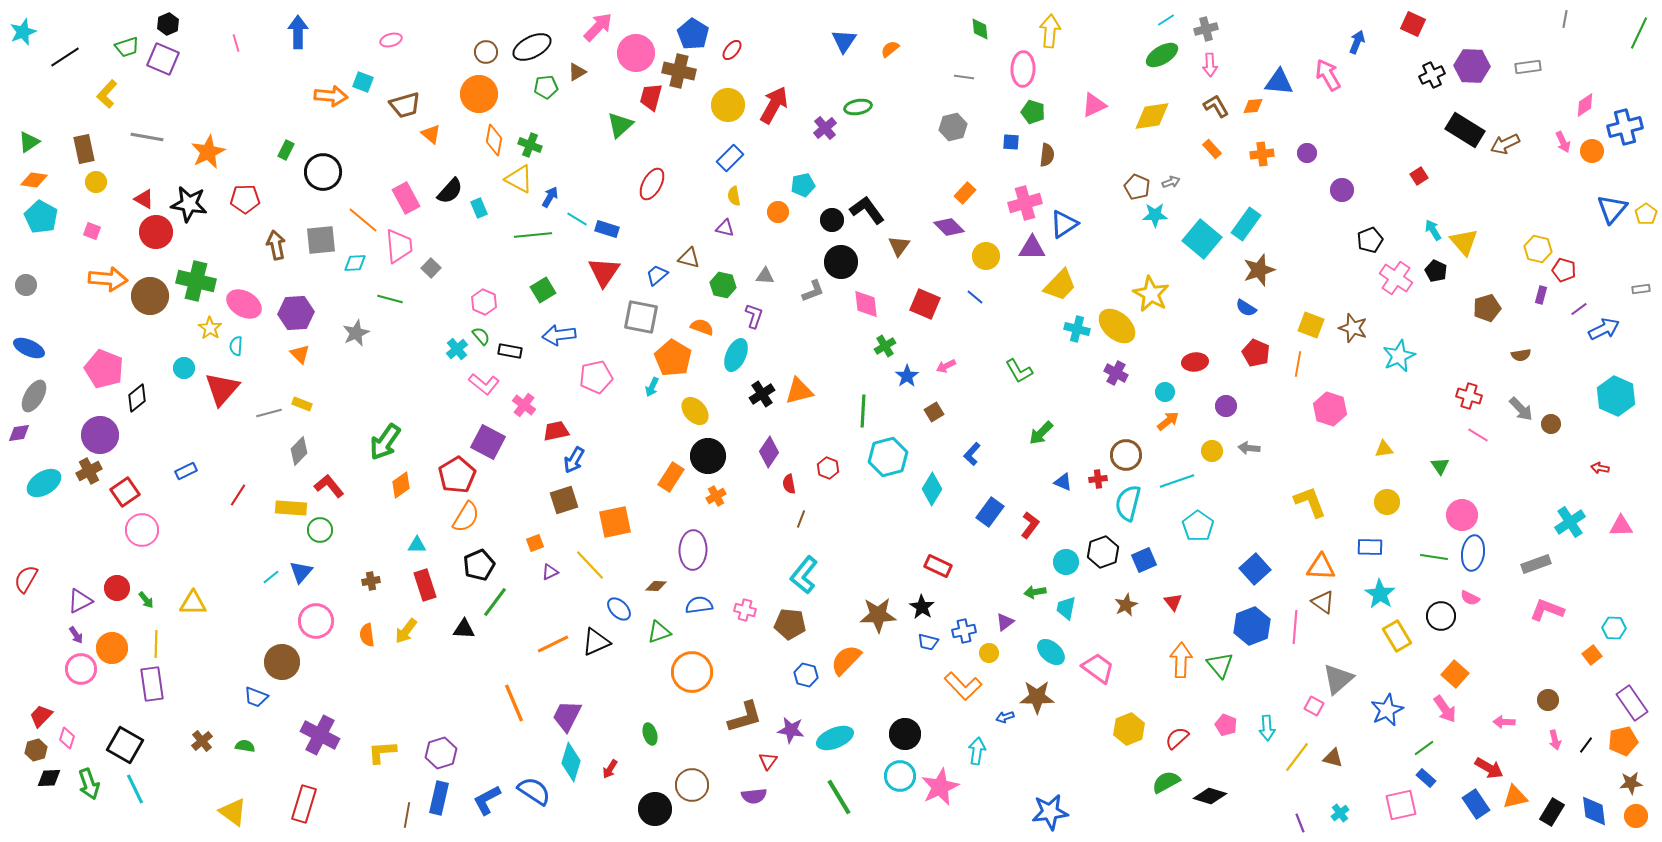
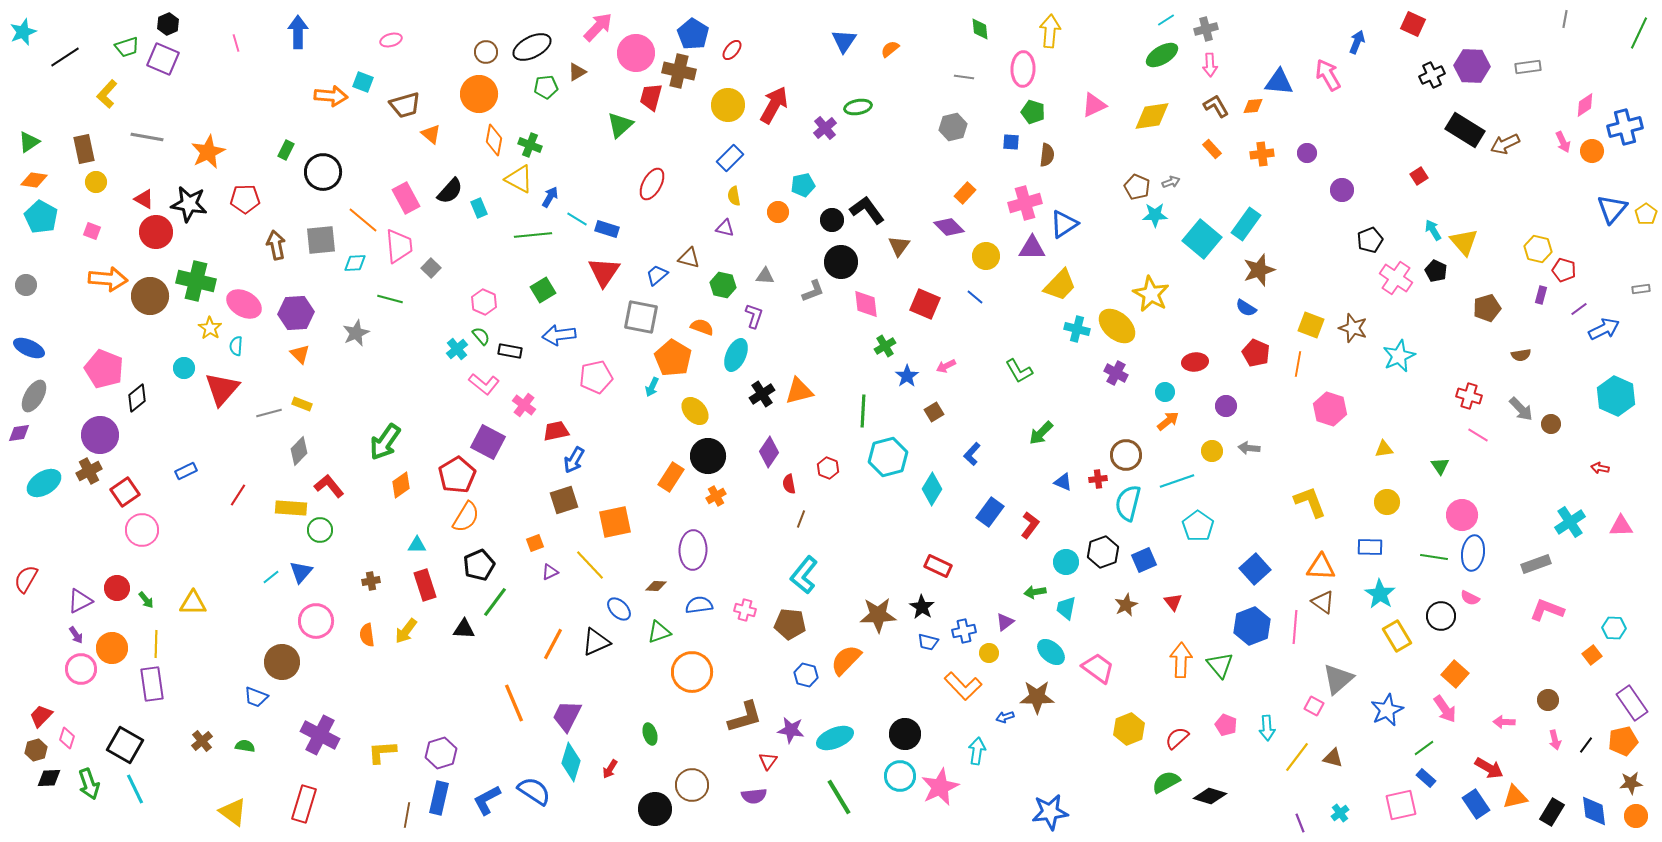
orange line at (553, 644): rotated 36 degrees counterclockwise
